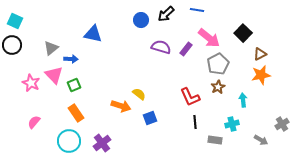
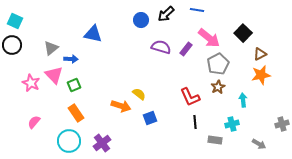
gray cross: rotated 16 degrees clockwise
gray arrow: moved 2 px left, 4 px down
